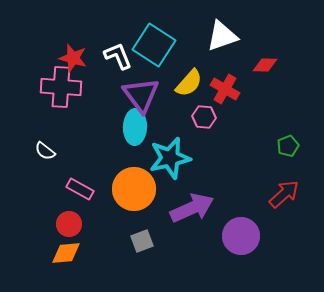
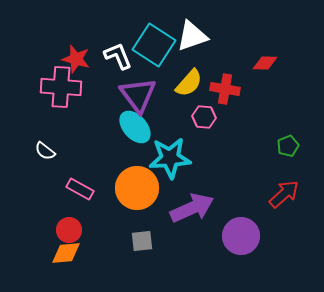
white triangle: moved 30 px left
red star: moved 3 px right, 1 px down
red diamond: moved 2 px up
red cross: rotated 20 degrees counterclockwise
purple triangle: moved 3 px left
cyan ellipse: rotated 44 degrees counterclockwise
cyan star: rotated 9 degrees clockwise
orange circle: moved 3 px right, 1 px up
red circle: moved 6 px down
gray square: rotated 15 degrees clockwise
